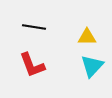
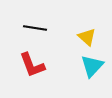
black line: moved 1 px right, 1 px down
yellow triangle: rotated 42 degrees clockwise
